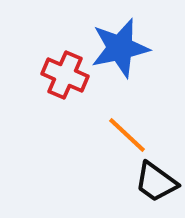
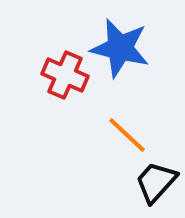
blue star: rotated 26 degrees clockwise
black trapezoid: rotated 96 degrees clockwise
